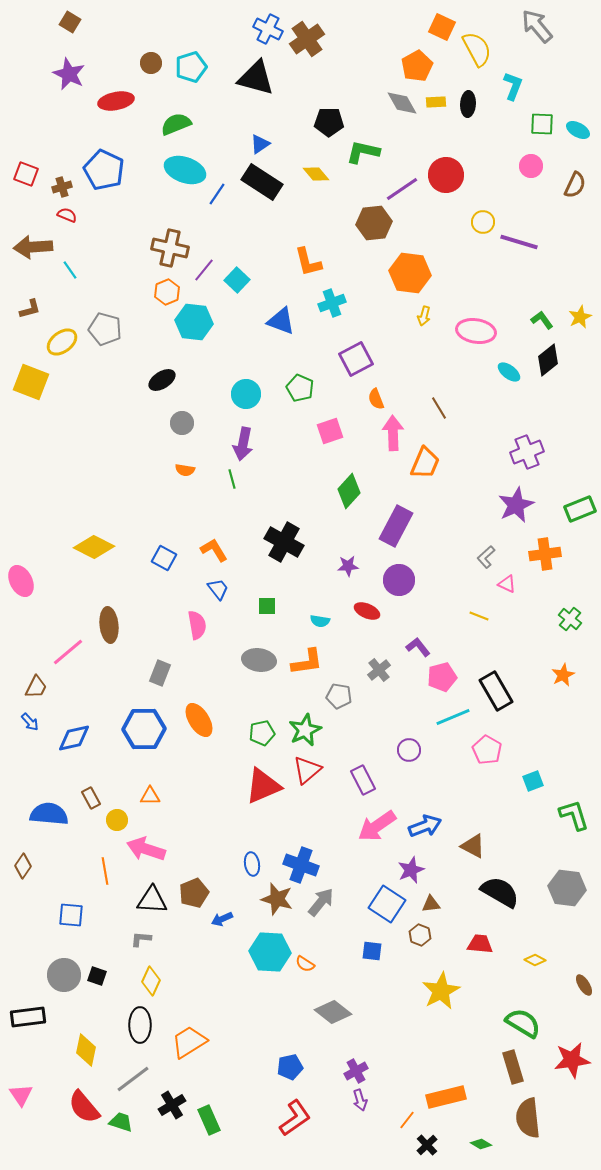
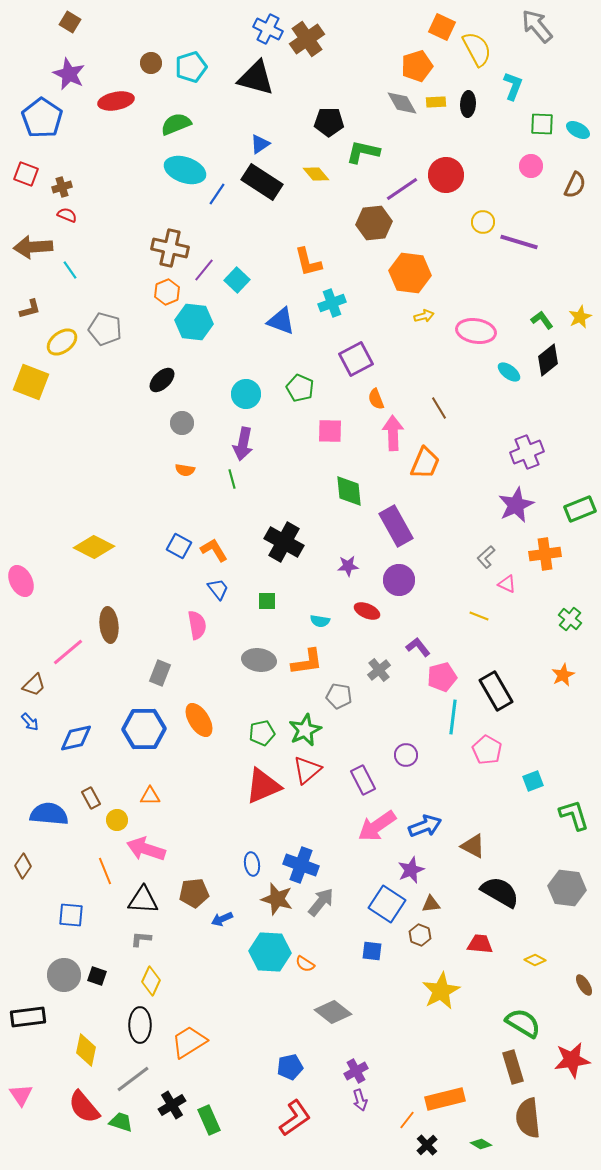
orange pentagon at (417, 66): rotated 12 degrees clockwise
blue pentagon at (104, 170): moved 62 px left, 52 px up; rotated 9 degrees clockwise
yellow arrow at (424, 316): rotated 120 degrees counterclockwise
black ellipse at (162, 380): rotated 12 degrees counterclockwise
pink square at (330, 431): rotated 20 degrees clockwise
green diamond at (349, 491): rotated 48 degrees counterclockwise
purple rectangle at (396, 526): rotated 57 degrees counterclockwise
blue square at (164, 558): moved 15 px right, 12 px up
green square at (267, 606): moved 5 px up
brown trapezoid at (36, 687): moved 2 px left, 2 px up; rotated 20 degrees clockwise
cyan line at (453, 717): rotated 60 degrees counterclockwise
blue diamond at (74, 738): moved 2 px right
purple circle at (409, 750): moved 3 px left, 5 px down
orange line at (105, 871): rotated 12 degrees counterclockwise
brown pentagon at (194, 893): rotated 16 degrees clockwise
black triangle at (152, 900): moved 9 px left
orange rectangle at (446, 1097): moved 1 px left, 2 px down
